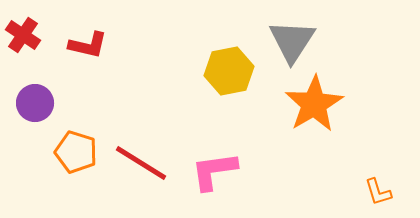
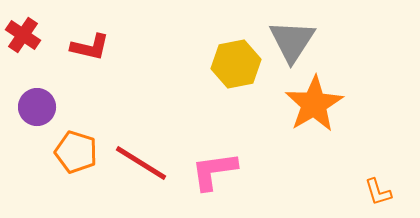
red L-shape: moved 2 px right, 2 px down
yellow hexagon: moved 7 px right, 7 px up
purple circle: moved 2 px right, 4 px down
